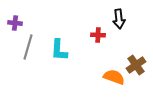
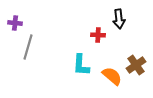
cyan L-shape: moved 22 px right, 15 px down
orange semicircle: moved 2 px left, 1 px up; rotated 20 degrees clockwise
